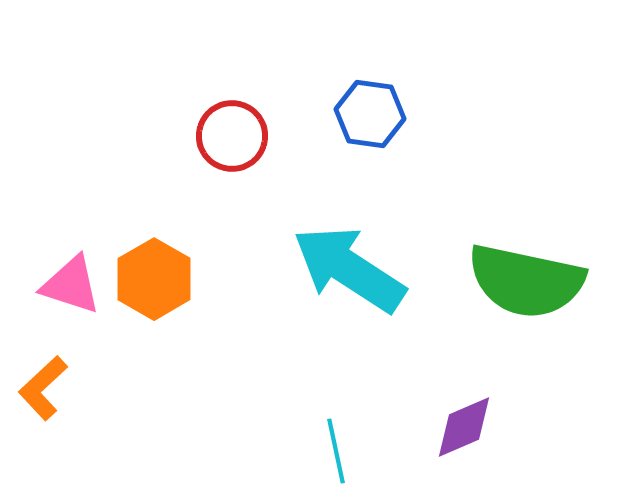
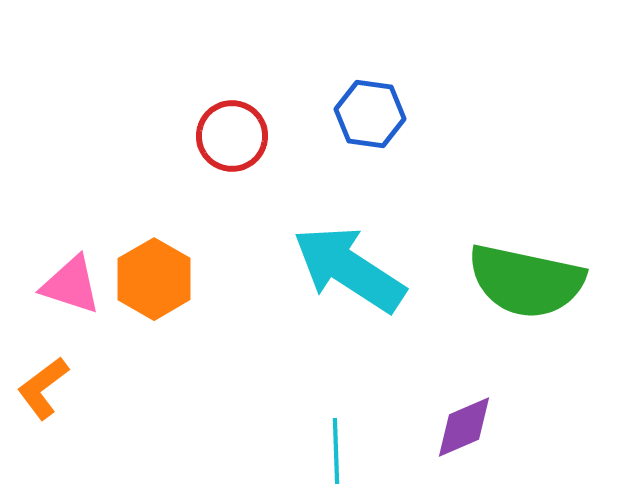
orange L-shape: rotated 6 degrees clockwise
cyan line: rotated 10 degrees clockwise
